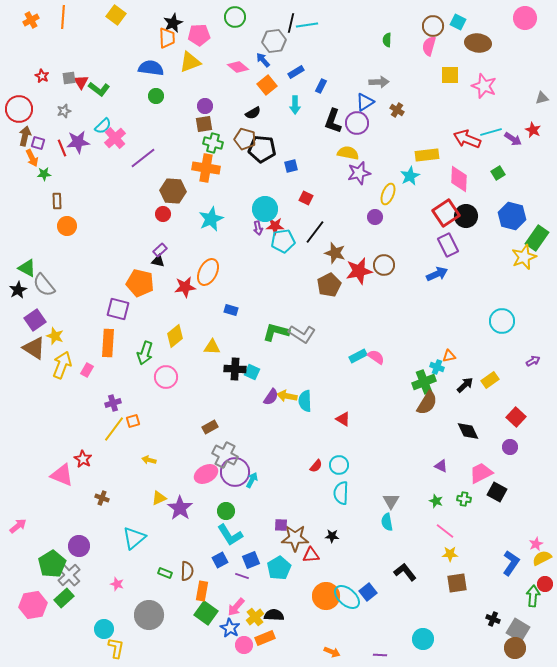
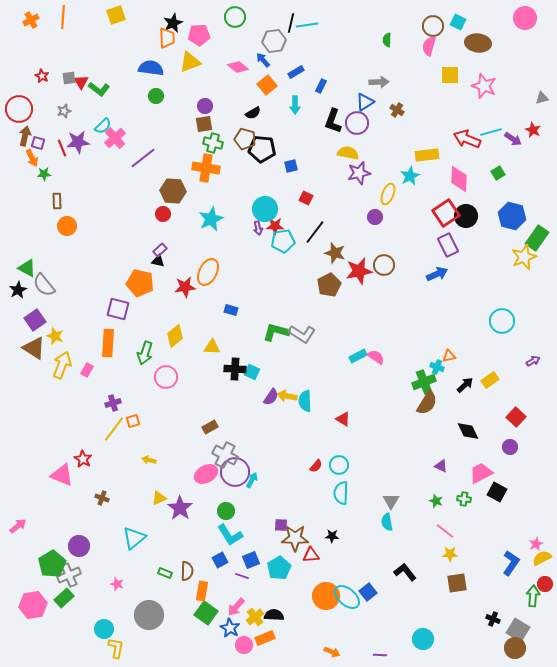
yellow square at (116, 15): rotated 36 degrees clockwise
gray cross at (69, 575): rotated 20 degrees clockwise
